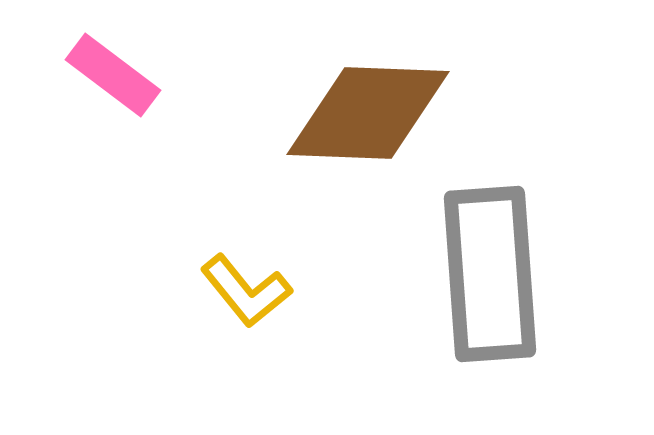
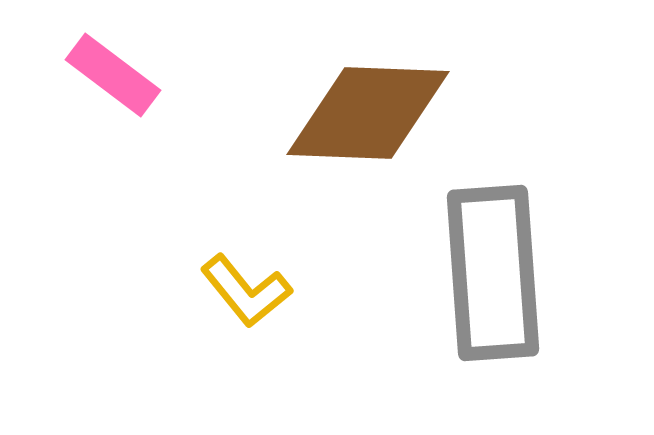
gray rectangle: moved 3 px right, 1 px up
